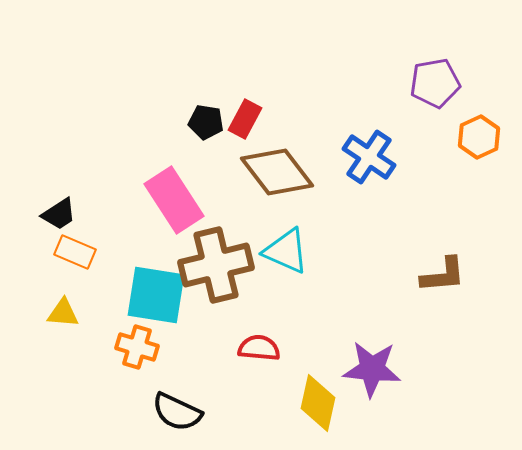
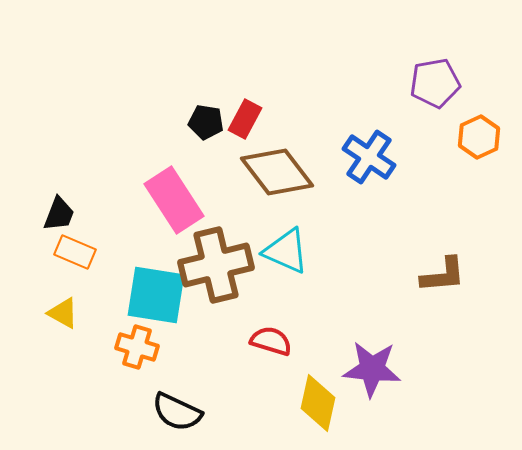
black trapezoid: rotated 36 degrees counterclockwise
yellow triangle: rotated 24 degrees clockwise
red semicircle: moved 12 px right, 7 px up; rotated 12 degrees clockwise
